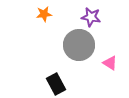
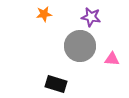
gray circle: moved 1 px right, 1 px down
pink triangle: moved 2 px right, 4 px up; rotated 28 degrees counterclockwise
black rectangle: rotated 45 degrees counterclockwise
